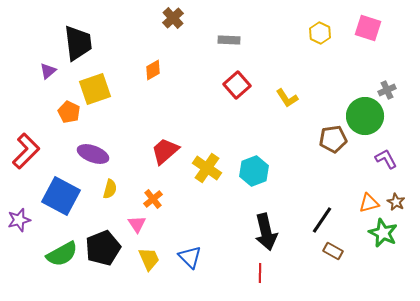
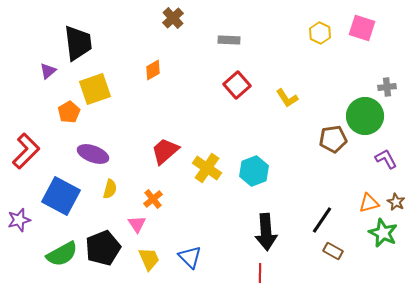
pink square: moved 6 px left
gray cross: moved 3 px up; rotated 18 degrees clockwise
orange pentagon: rotated 15 degrees clockwise
black arrow: rotated 9 degrees clockwise
